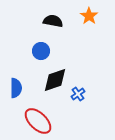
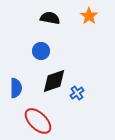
black semicircle: moved 3 px left, 3 px up
black diamond: moved 1 px left, 1 px down
blue cross: moved 1 px left, 1 px up
